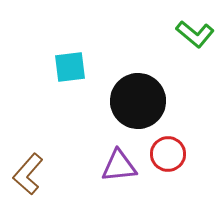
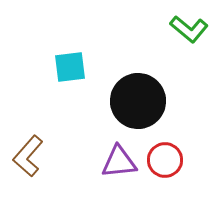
green L-shape: moved 6 px left, 5 px up
red circle: moved 3 px left, 6 px down
purple triangle: moved 4 px up
brown L-shape: moved 18 px up
